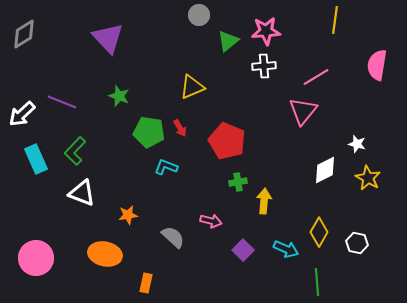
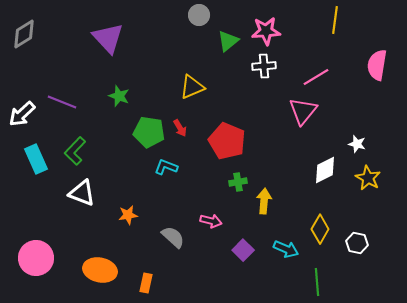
yellow diamond: moved 1 px right, 3 px up
orange ellipse: moved 5 px left, 16 px down
